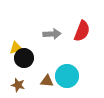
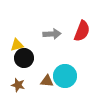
yellow triangle: moved 1 px right, 3 px up
cyan circle: moved 2 px left
